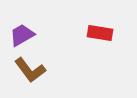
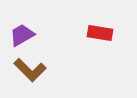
brown L-shape: rotated 8 degrees counterclockwise
